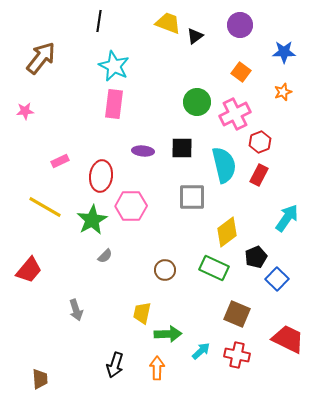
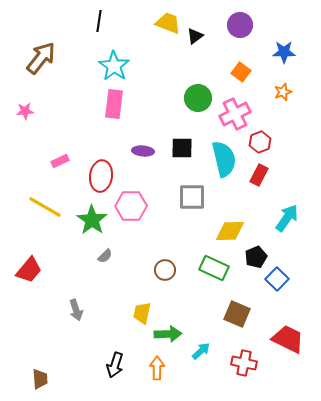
cyan star at (114, 66): rotated 8 degrees clockwise
green circle at (197, 102): moved 1 px right, 4 px up
cyan semicircle at (224, 165): moved 6 px up
green star at (92, 220): rotated 8 degrees counterclockwise
yellow diamond at (227, 232): moved 3 px right, 1 px up; rotated 36 degrees clockwise
red cross at (237, 355): moved 7 px right, 8 px down
